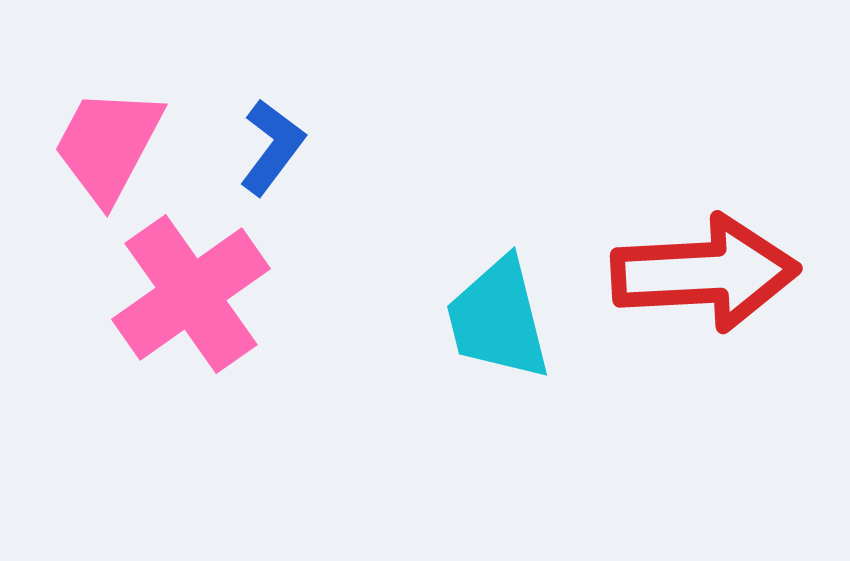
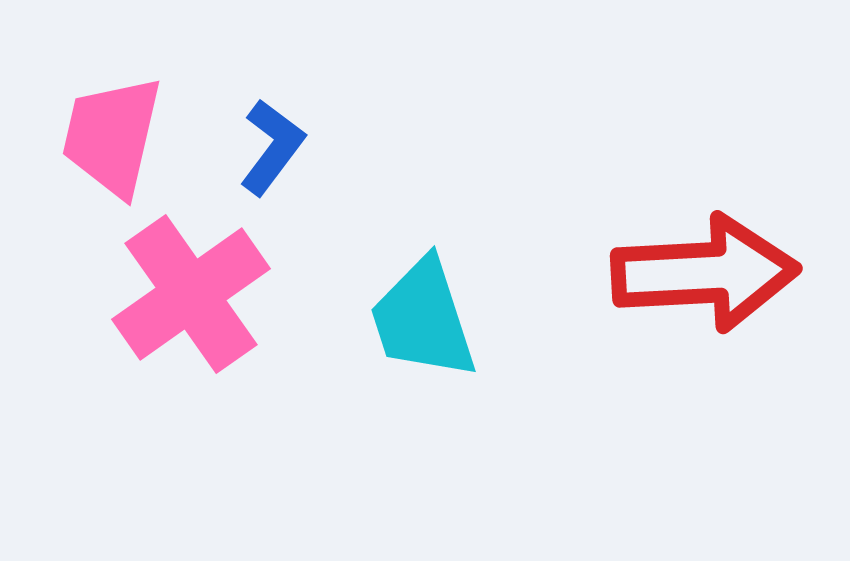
pink trapezoid: moved 4 px right, 9 px up; rotated 15 degrees counterclockwise
cyan trapezoid: moved 75 px left; rotated 4 degrees counterclockwise
